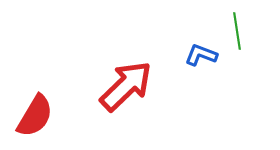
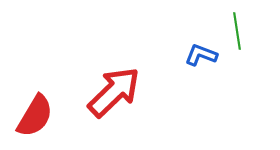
red arrow: moved 12 px left, 6 px down
